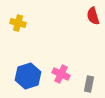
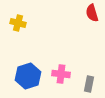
red semicircle: moved 1 px left, 3 px up
pink cross: rotated 18 degrees counterclockwise
